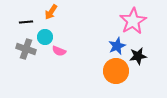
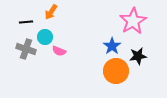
blue star: moved 5 px left; rotated 12 degrees counterclockwise
